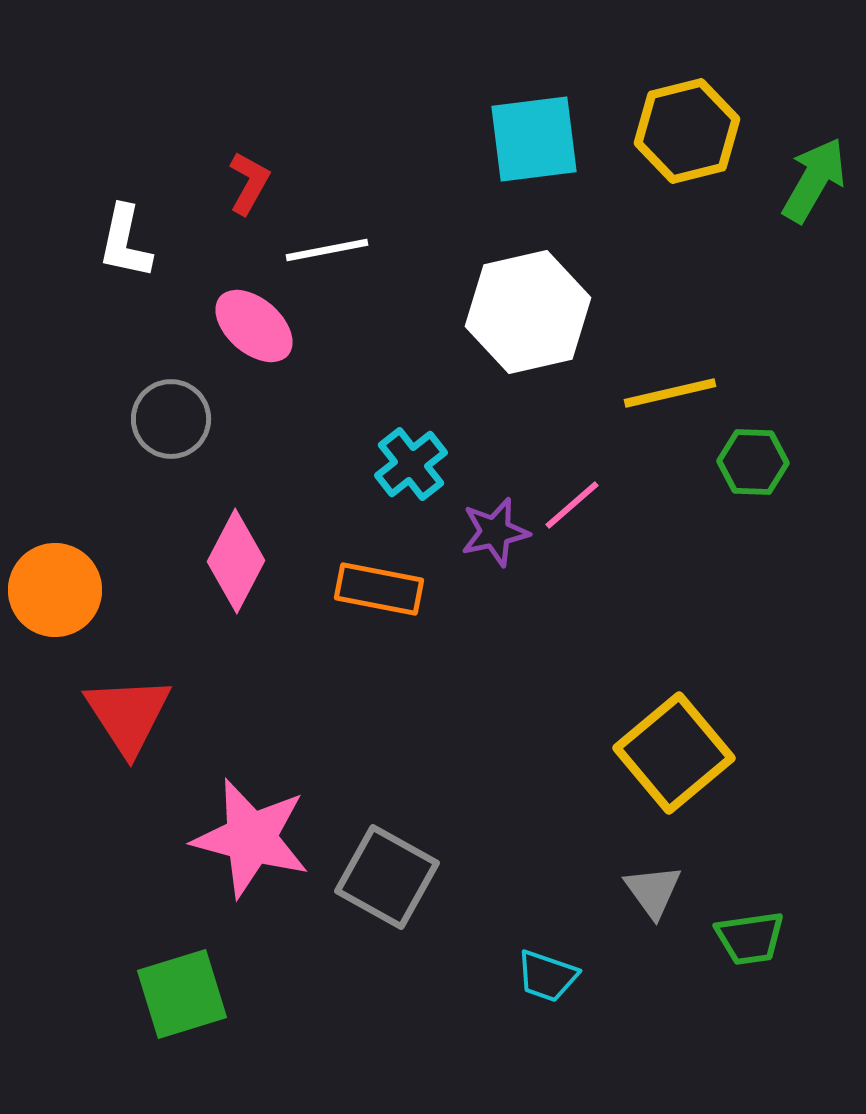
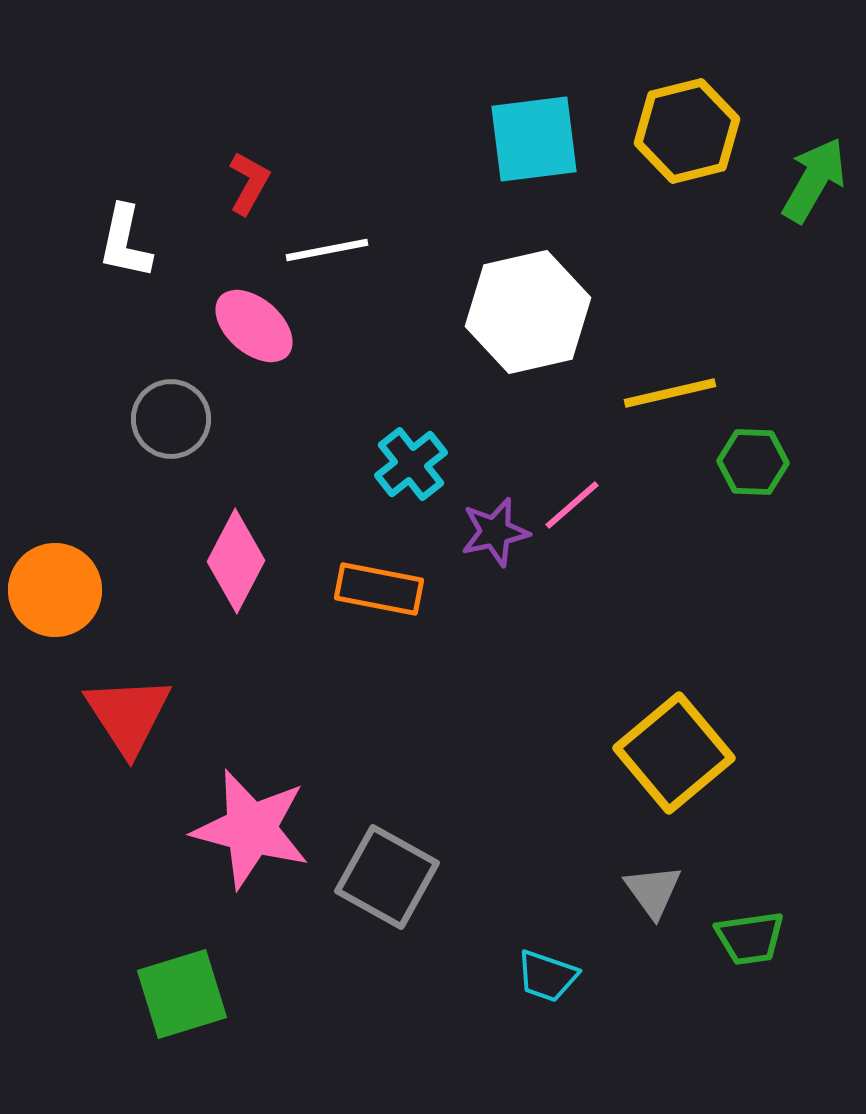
pink star: moved 9 px up
